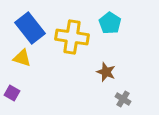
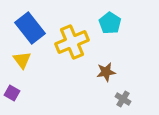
yellow cross: moved 5 px down; rotated 32 degrees counterclockwise
yellow triangle: moved 2 px down; rotated 36 degrees clockwise
brown star: rotated 30 degrees counterclockwise
